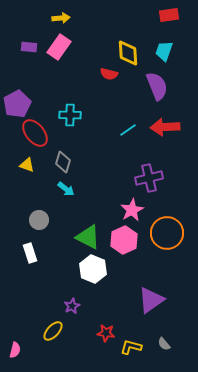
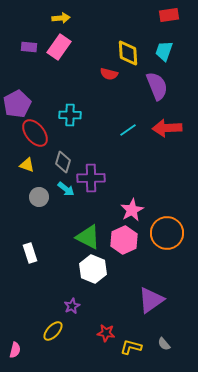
red arrow: moved 2 px right, 1 px down
purple cross: moved 58 px left; rotated 12 degrees clockwise
gray circle: moved 23 px up
